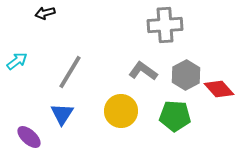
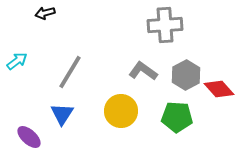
green pentagon: moved 2 px right, 1 px down
